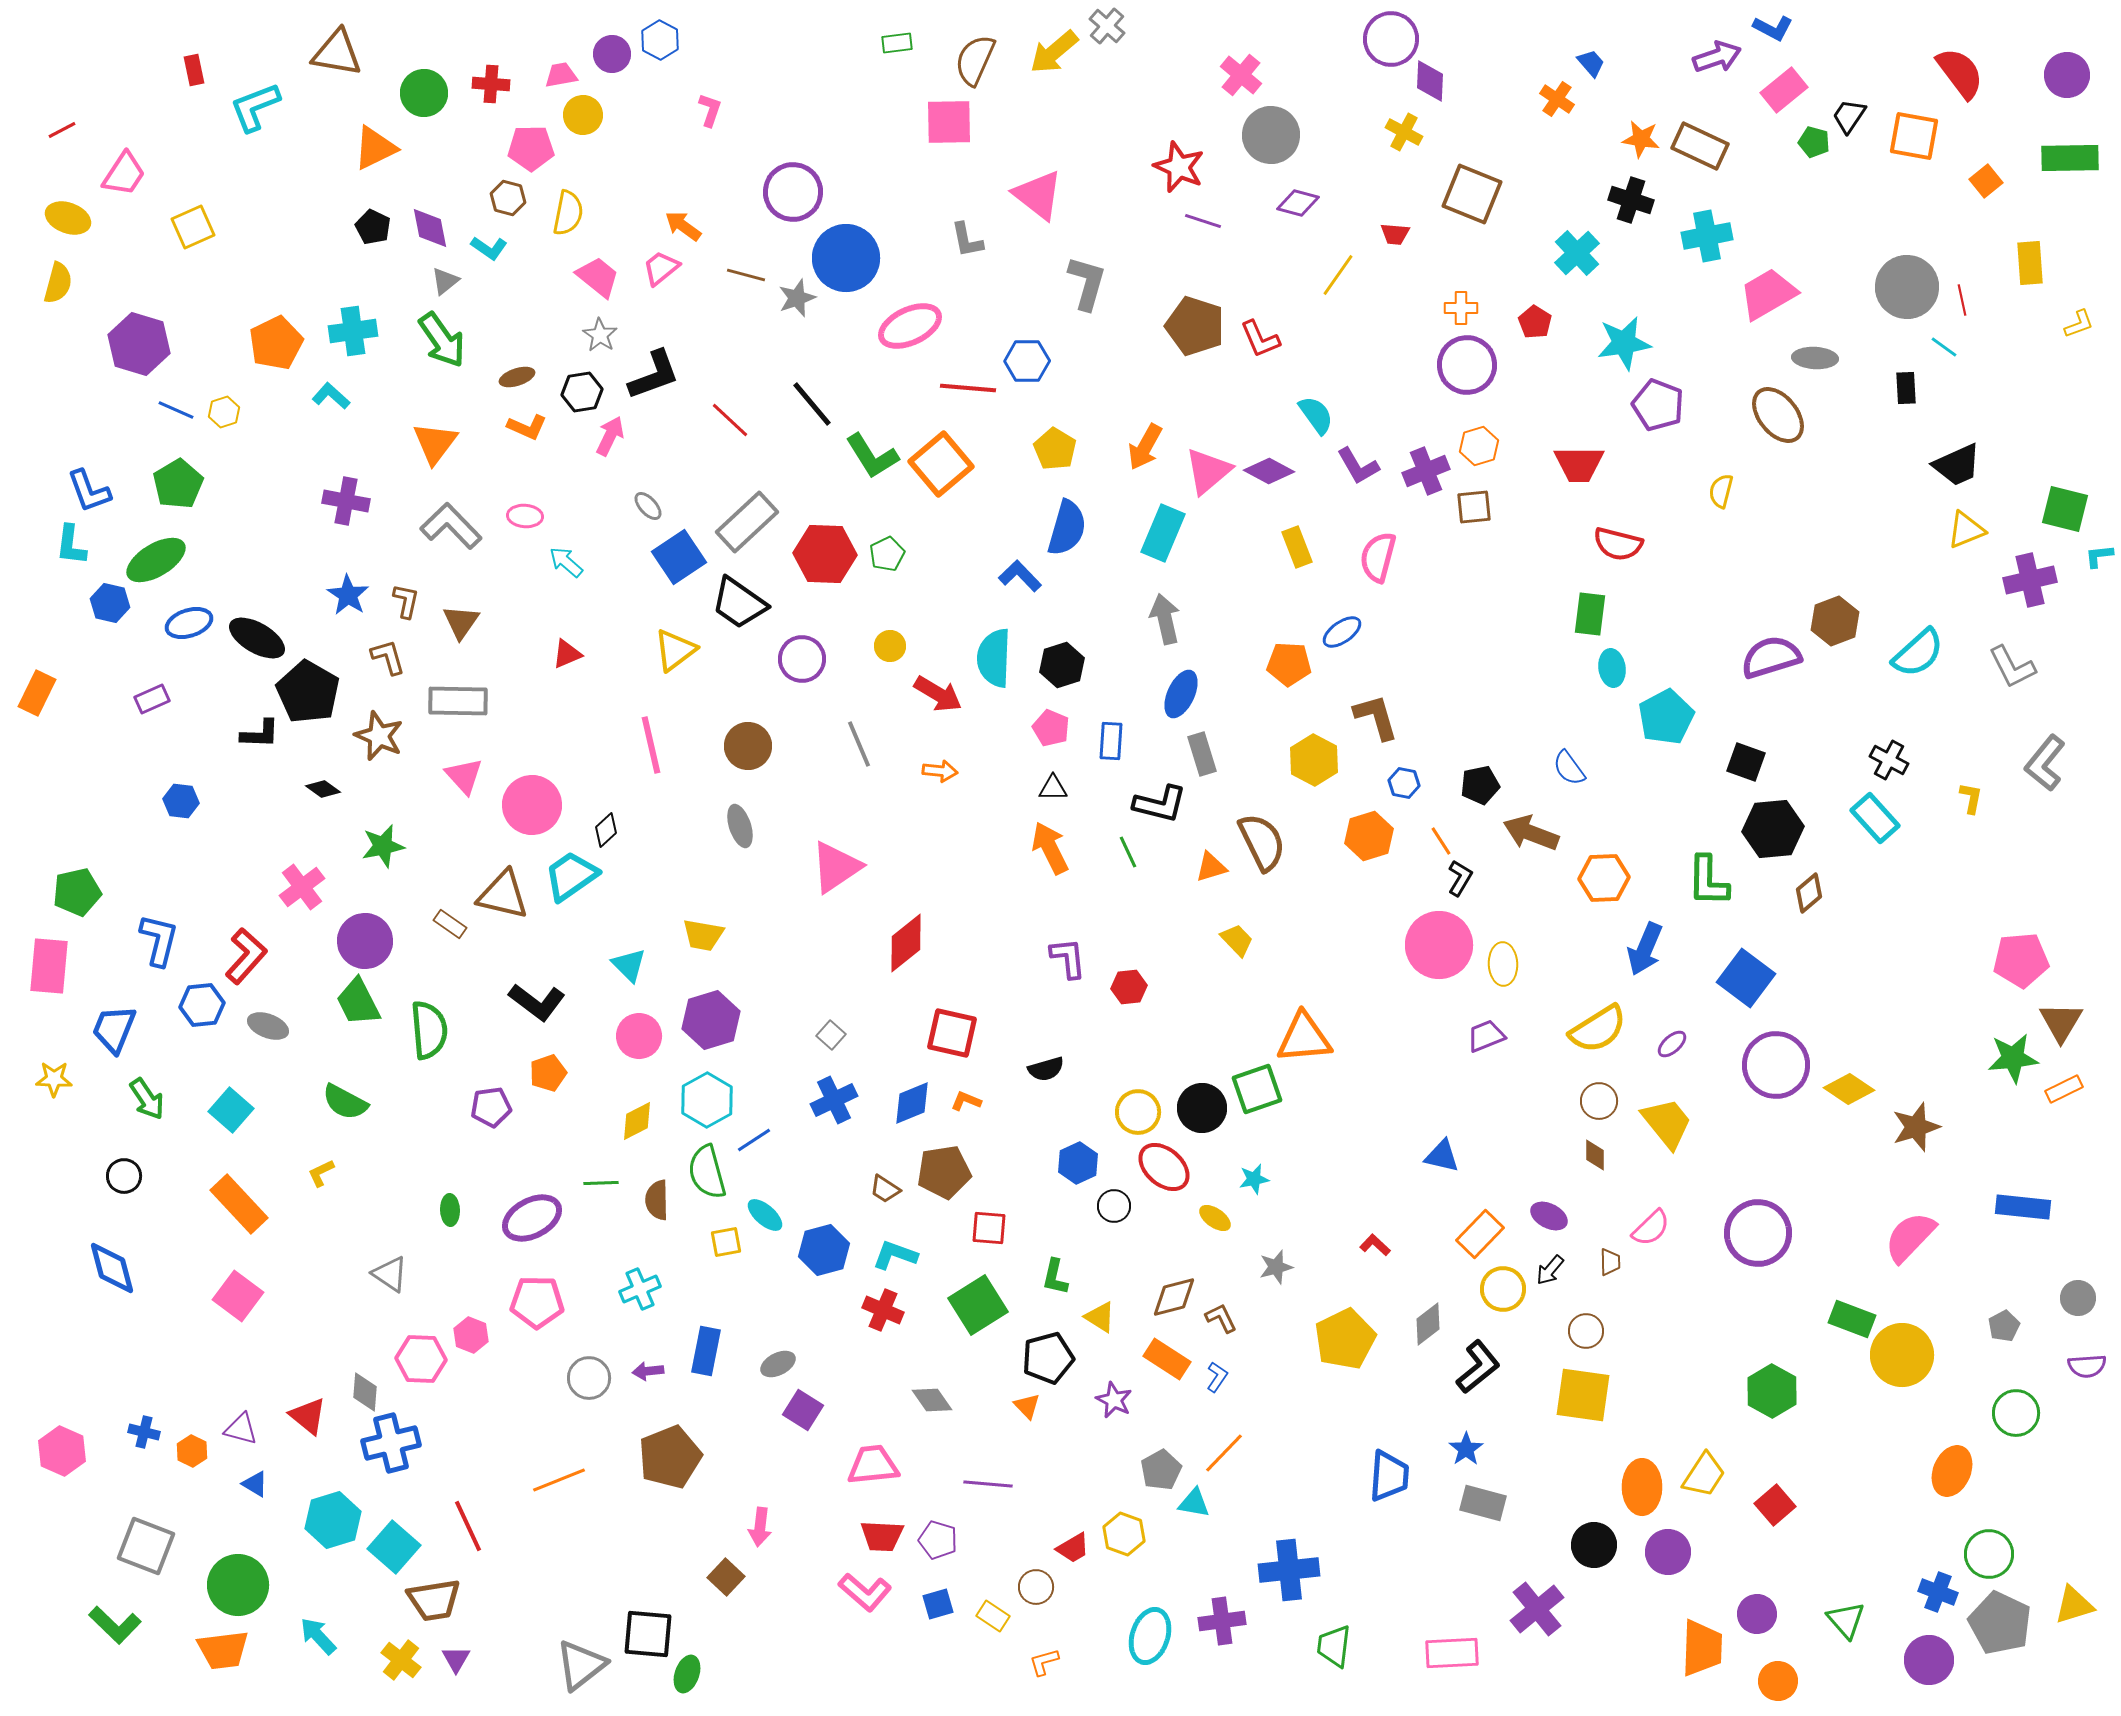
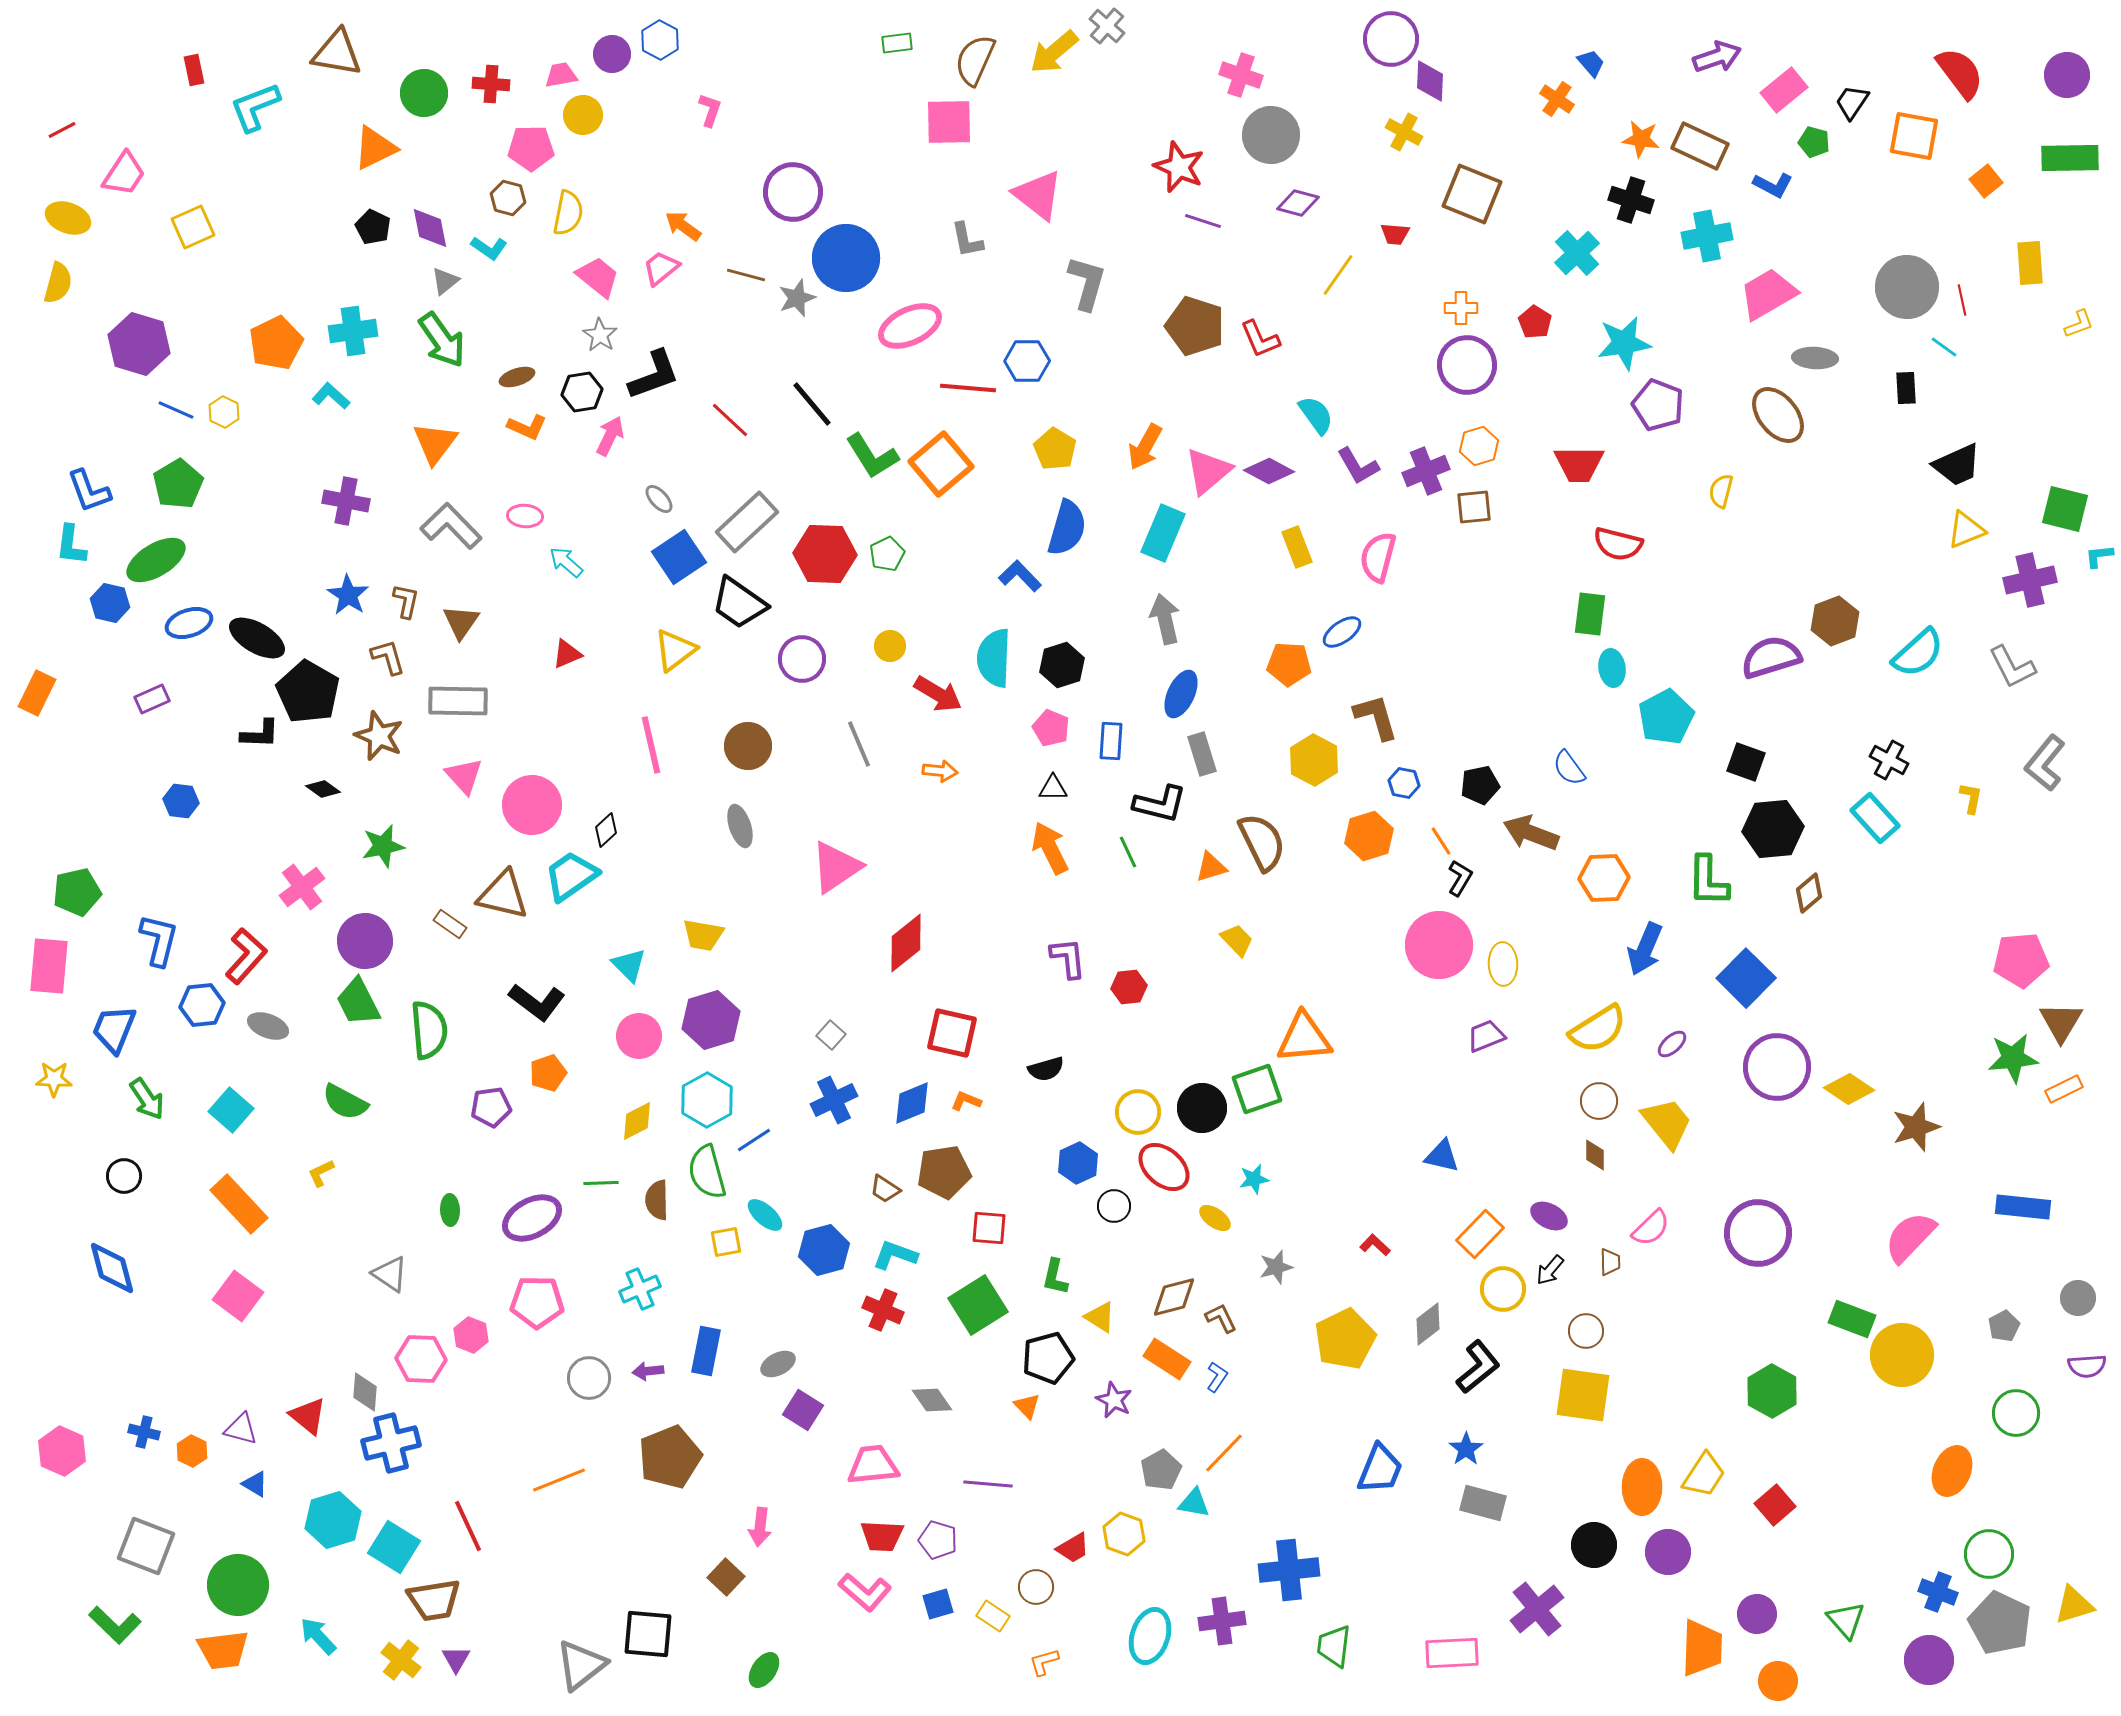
blue L-shape at (1773, 28): moved 157 px down
pink cross at (1241, 75): rotated 21 degrees counterclockwise
black trapezoid at (1849, 116): moved 3 px right, 14 px up
yellow hexagon at (224, 412): rotated 16 degrees counterclockwise
gray ellipse at (648, 506): moved 11 px right, 7 px up
blue square at (1746, 978): rotated 8 degrees clockwise
purple circle at (1776, 1065): moved 1 px right, 2 px down
blue trapezoid at (1389, 1476): moved 9 px left, 7 px up; rotated 18 degrees clockwise
cyan square at (394, 1547): rotated 9 degrees counterclockwise
green ellipse at (687, 1674): moved 77 px right, 4 px up; rotated 15 degrees clockwise
